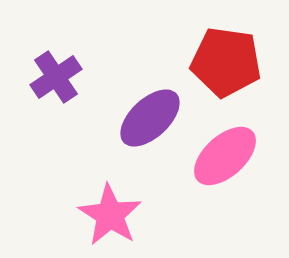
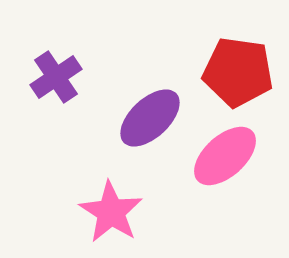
red pentagon: moved 12 px right, 10 px down
pink star: moved 1 px right, 3 px up
